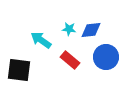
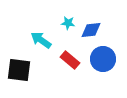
cyan star: moved 1 px left, 6 px up
blue circle: moved 3 px left, 2 px down
